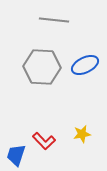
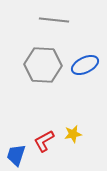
gray hexagon: moved 1 px right, 2 px up
yellow star: moved 9 px left
red L-shape: rotated 105 degrees clockwise
